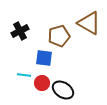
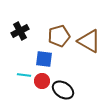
brown triangle: moved 18 px down
blue square: moved 1 px down
red circle: moved 2 px up
